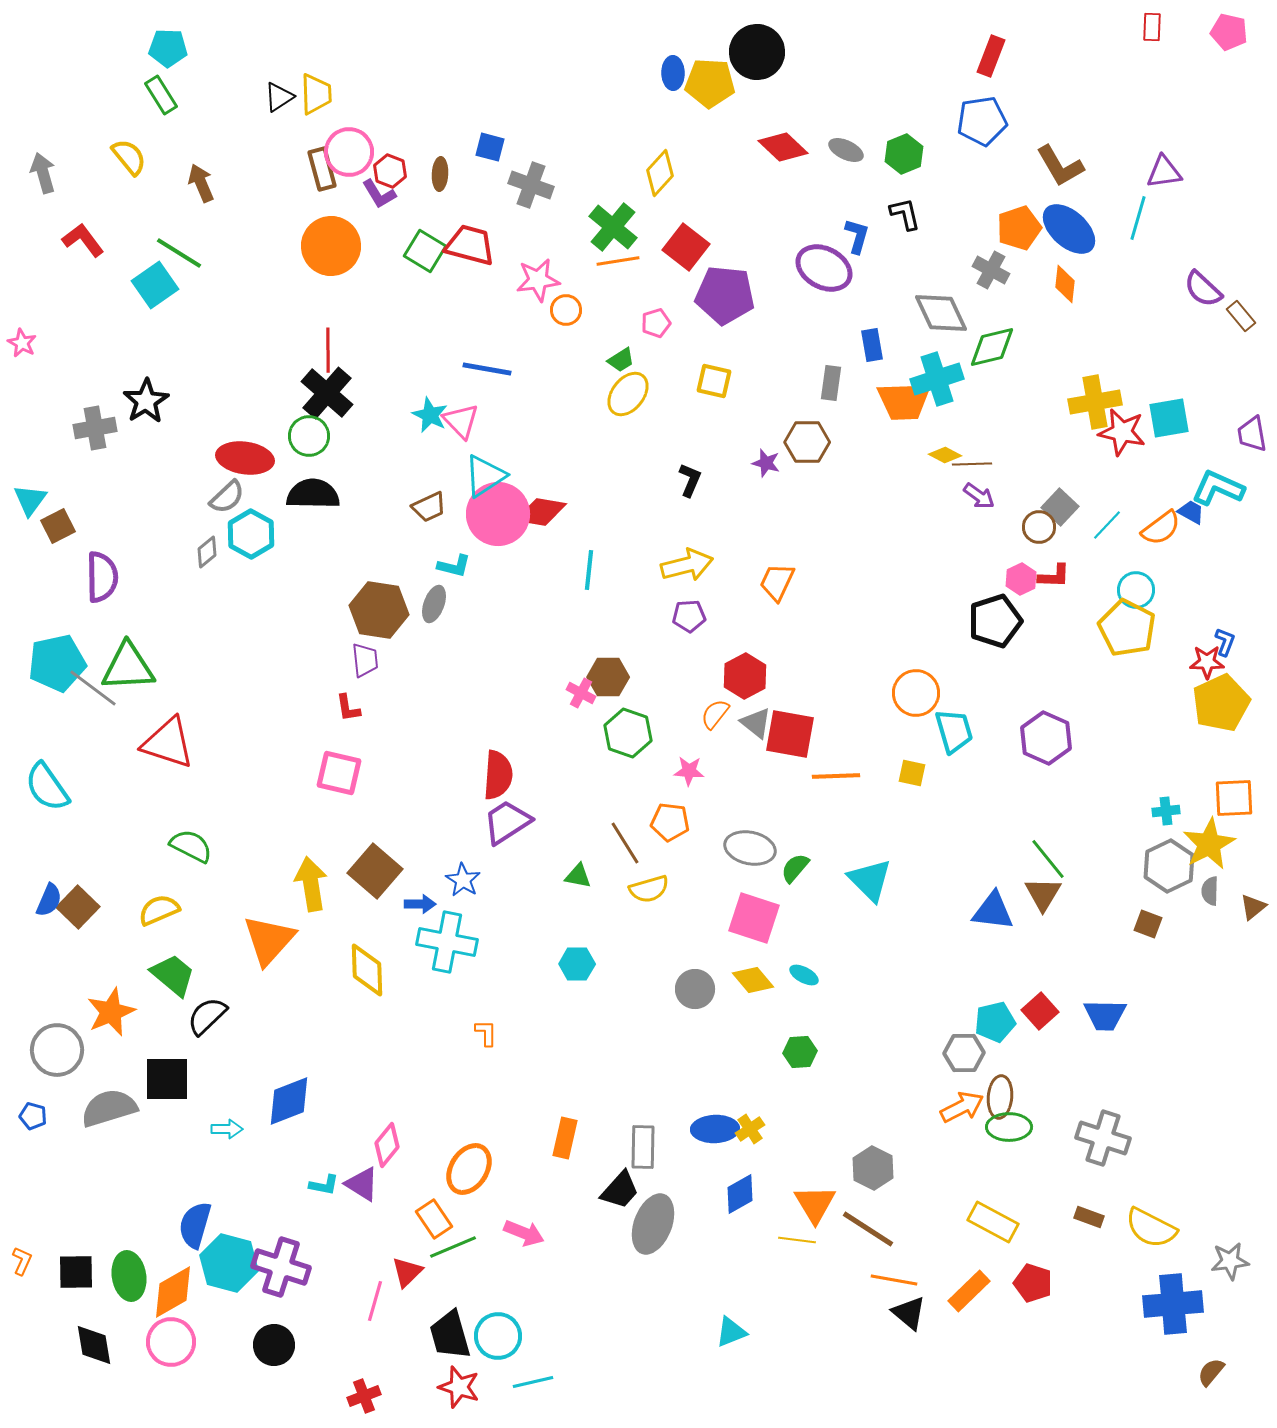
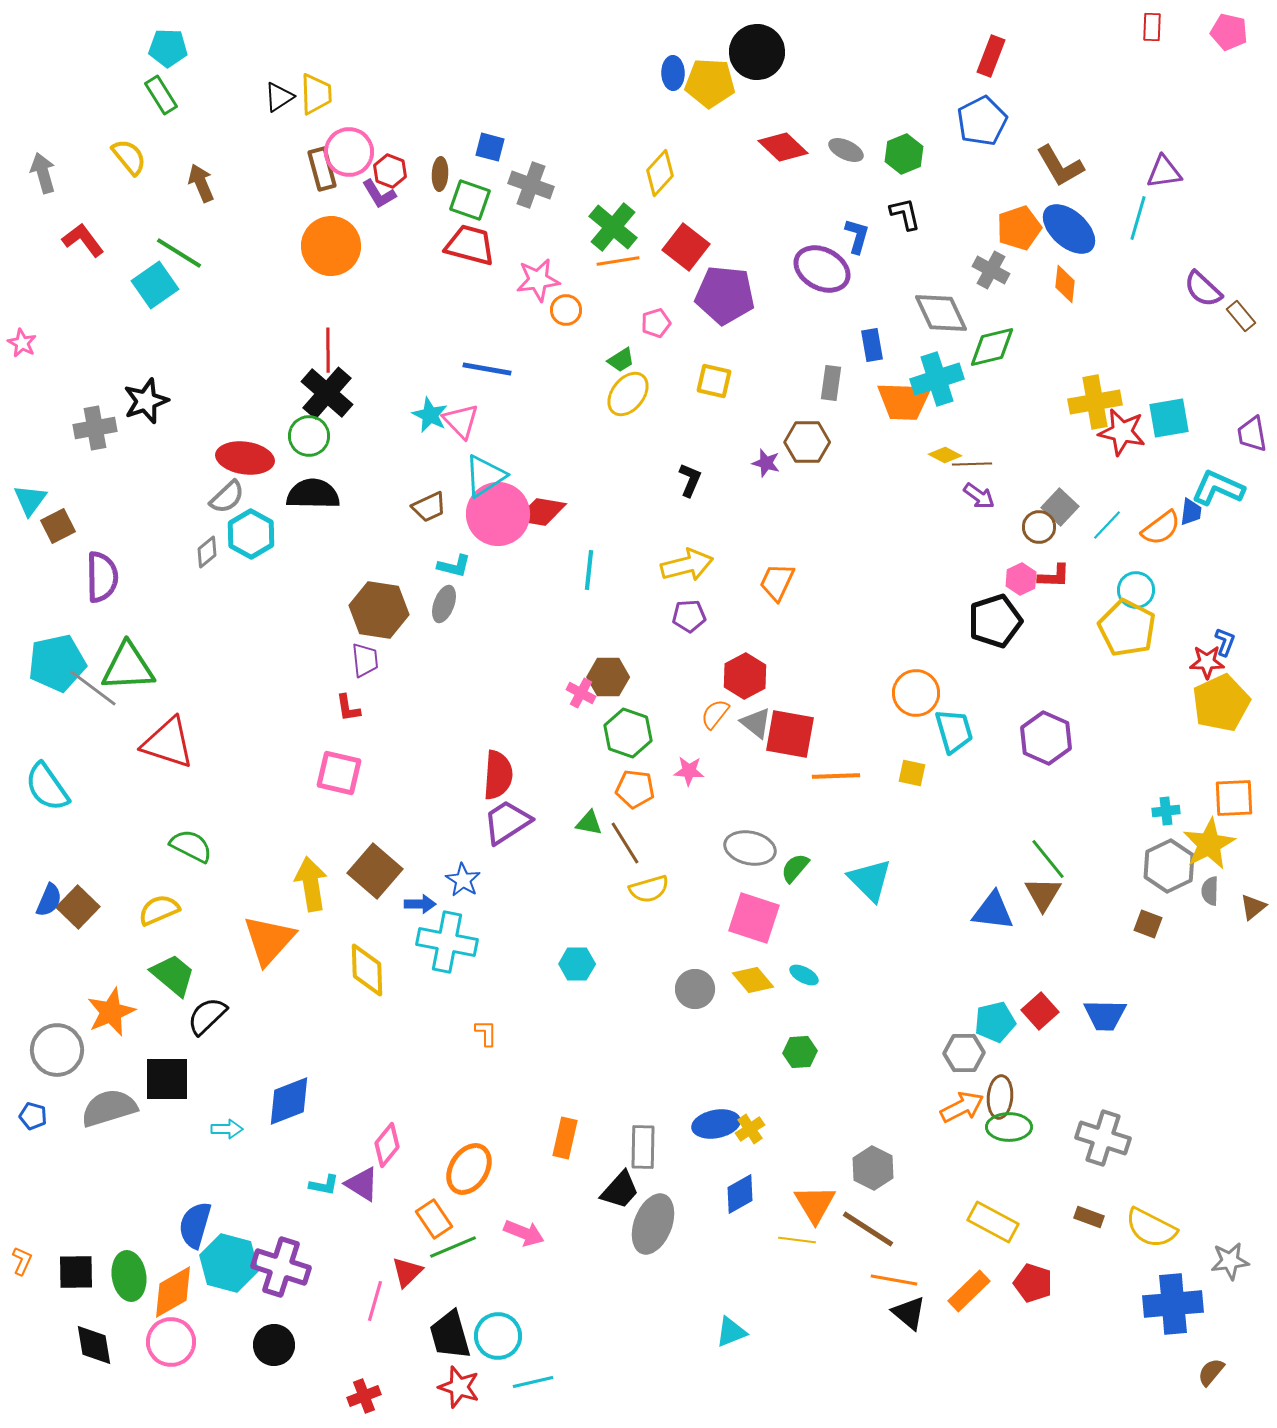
blue pentagon at (982, 121): rotated 18 degrees counterclockwise
green square at (425, 251): moved 45 px right, 51 px up; rotated 12 degrees counterclockwise
purple ellipse at (824, 268): moved 2 px left, 1 px down
black star at (146, 401): rotated 12 degrees clockwise
orange trapezoid at (904, 401): rotated 4 degrees clockwise
blue trapezoid at (1191, 512): rotated 68 degrees clockwise
gray ellipse at (434, 604): moved 10 px right
orange pentagon at (670, 822): moved 35 px left, 33 px up
green triangle at (578, 876): moved 11 px right, 53 px up
blue ellipse at (715, 1129): moved 1 px right, 5 px up; rotated 9 degrees counterclockwise
